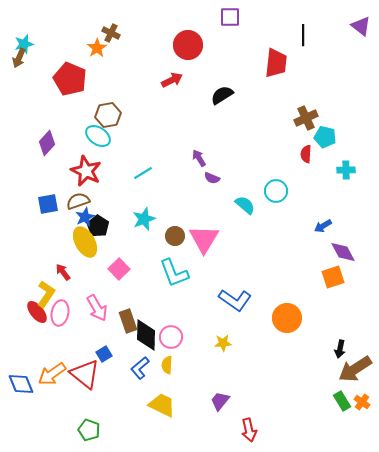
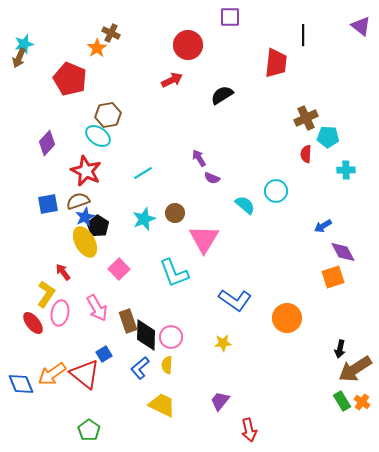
cyan pentagon at (325, 137): moved 3 px right; rotated 10 degrees counterclockwise
brown circle at (175, 236): moved 23 px up
red ellipse at (37, 312): moved 4 px left, 11 px down
green pentagon at (89, 430): rotated 15 degrees clockwise
